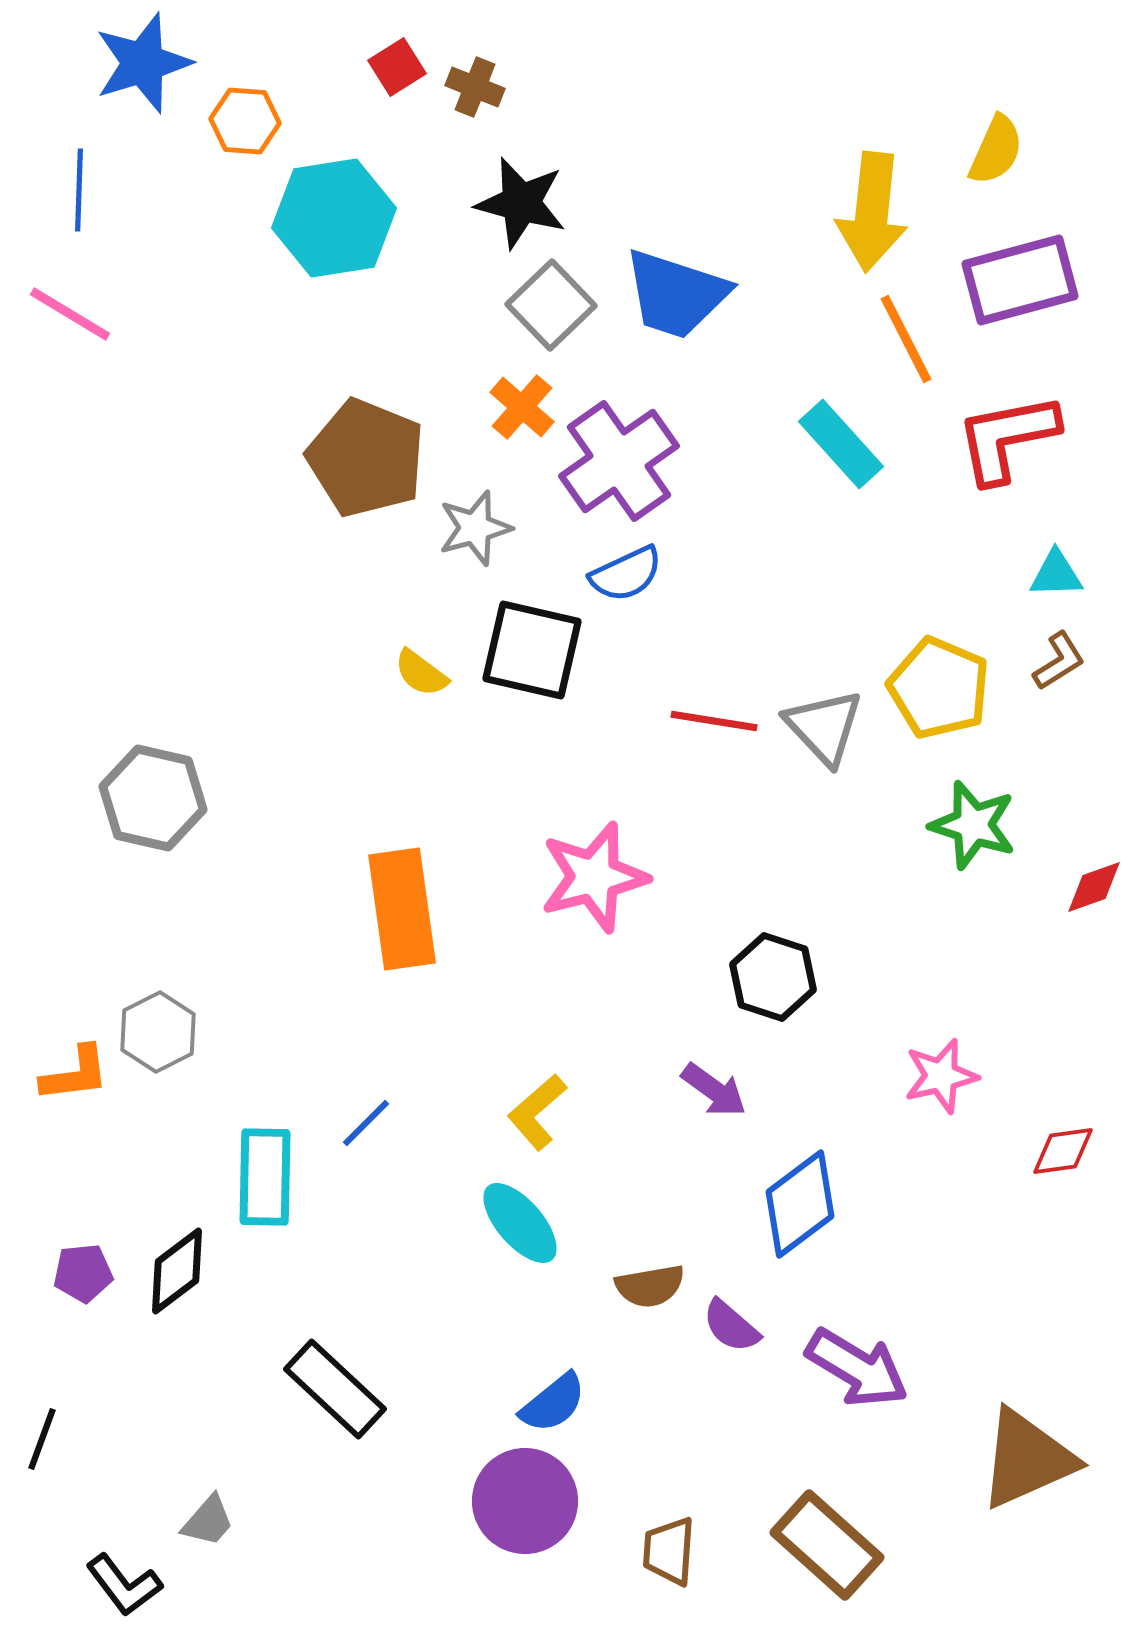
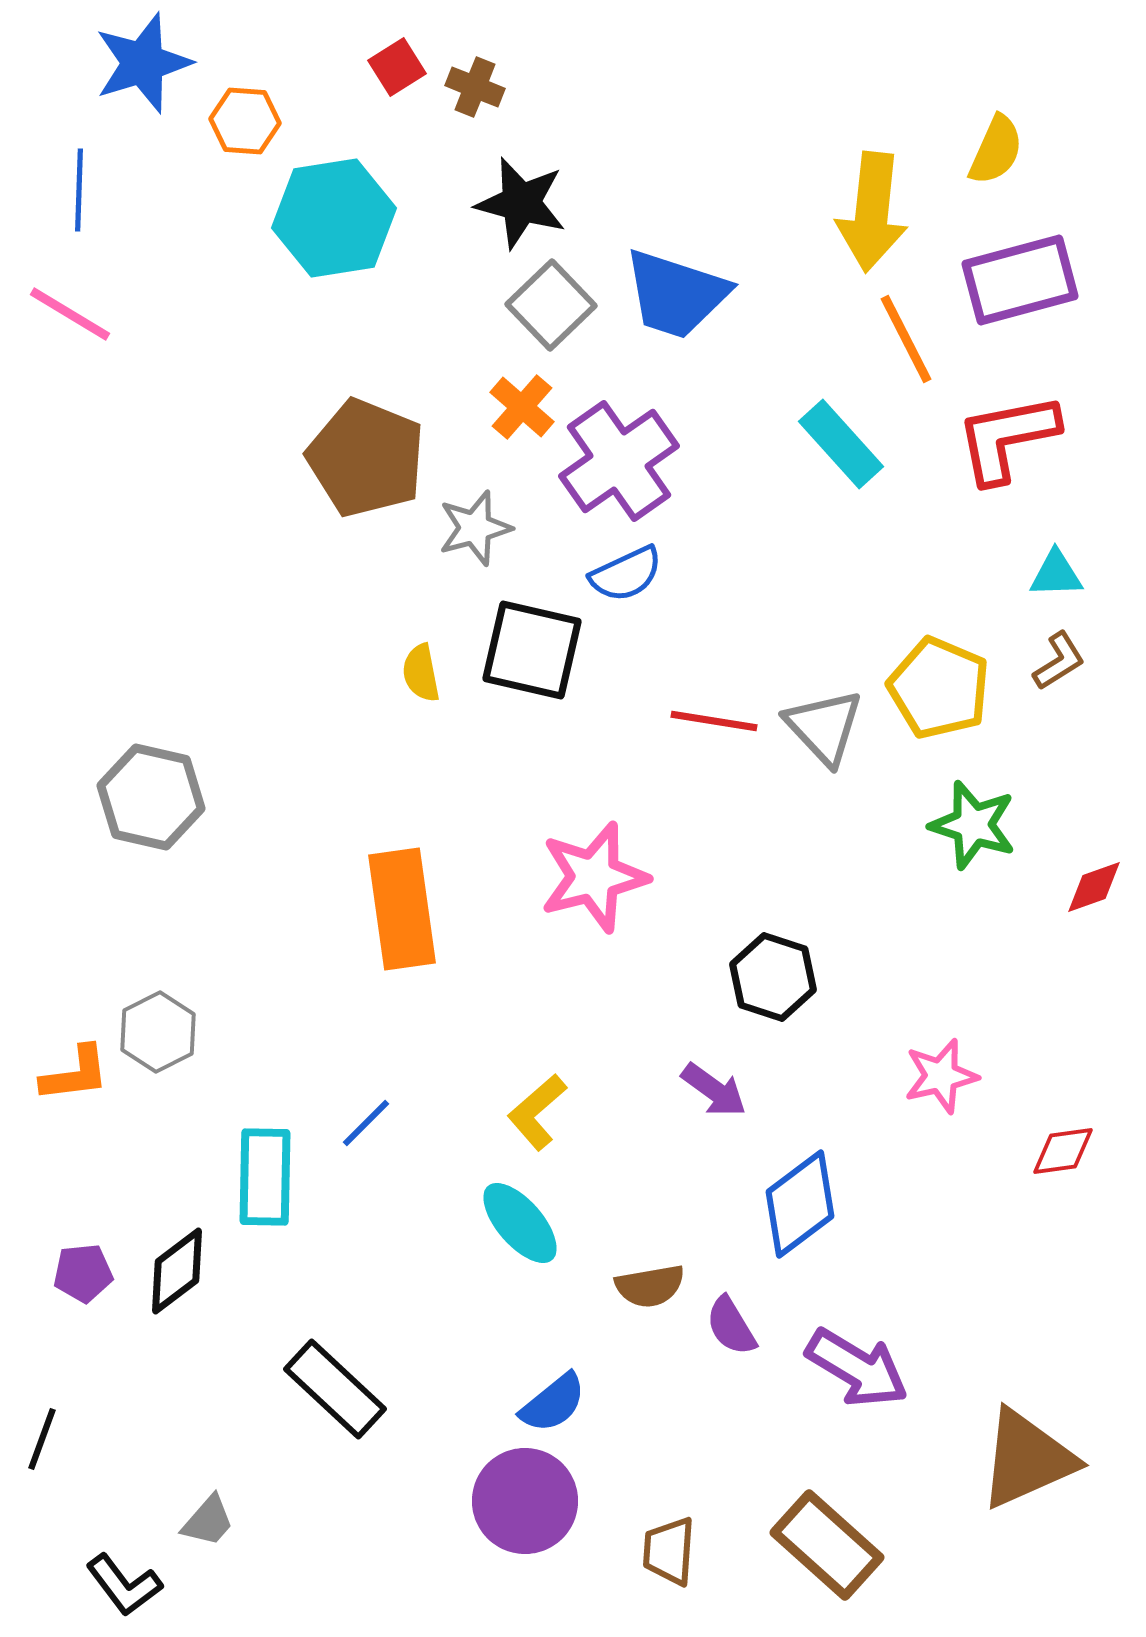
yellow semicircle at (421, 673): rotated 42 degrees clockwise
gray hexagon at (153, 798): moved 2 px left, 1 px up
purple semicircle at (731, 1326): rotated 18 degrees clockwise
